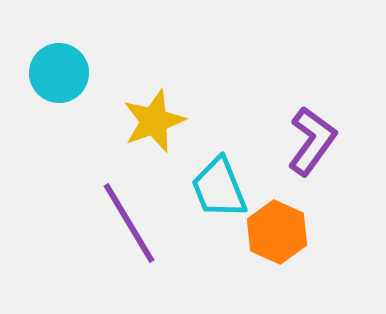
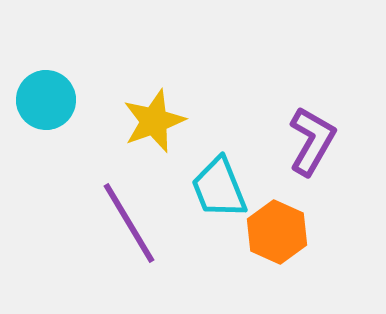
cyan circle: moved 13 px left, 27 px down
purple L-shape: rotated 6 degrees counterclockwise
